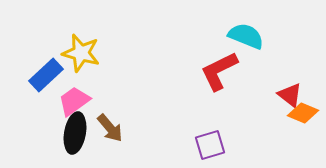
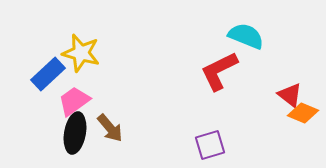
blue rectangle: moved 2 px right, 1 px up
